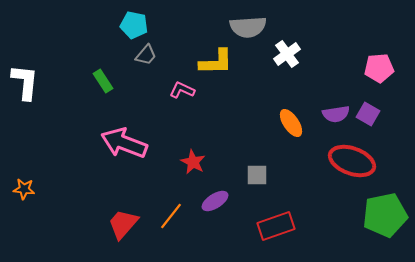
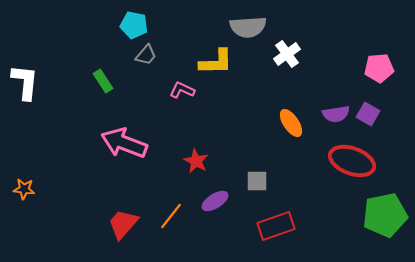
red star: moved 3 px right, 1 px up
gray square: moved 6 px down
